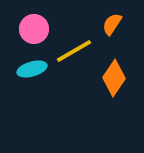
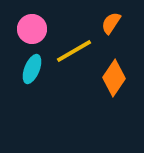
orange semicircle: moved 1 px left, 1 px up
pink circle: moved 2 px left
cyan ellipse: rotated 52 degrees counterclockwise
